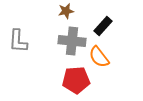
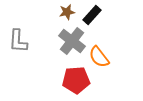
brown star: moved 1 px right, 1 px down
black rectangle: moved 11 px left, 11 px up
gray cross: rotated 32 degrees clockwise
